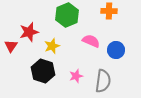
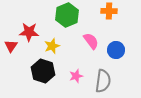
red star: rotated 18 degrees clockwise
pink semicircle: rotated 30 degrees clockwise
